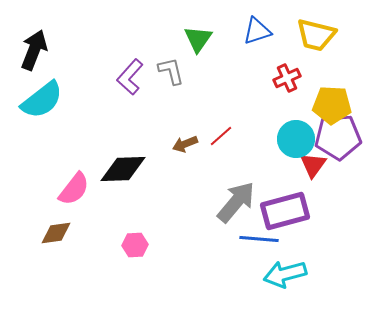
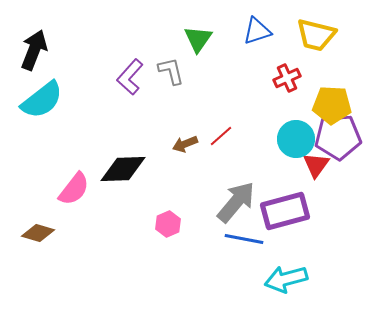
red triangle: moved 3 px right
brown diamond: moved 18 px left; rotated 24 degrees clockwise
blue line: moved 15 px left; rotated 6 degrees clockwise
pink hexagon: moved 33 px right, 21 px up; rotated 20 degrees counterclockwise
cyan arrow: moved 1 px right, 5 px down
